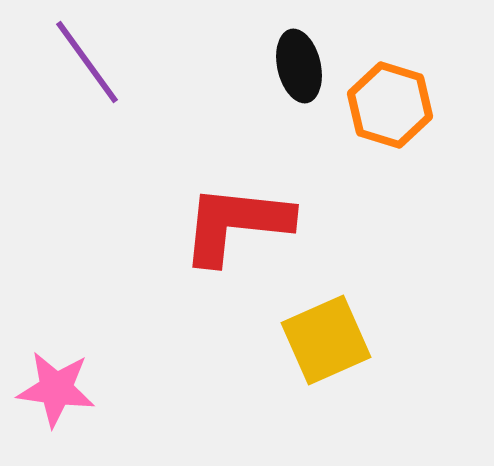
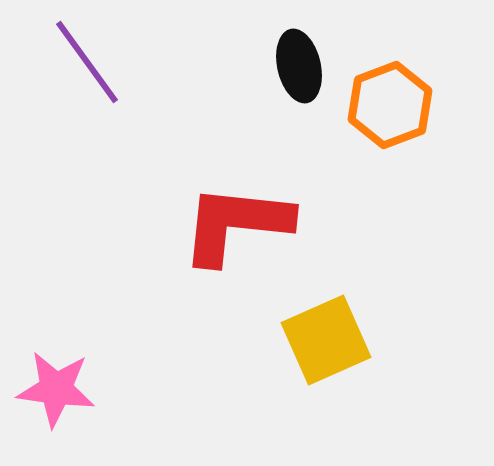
orange hexagon: rotated 22 degrees clockwise
